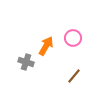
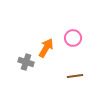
orange arrow: moved 2 px down
brown line: moved 1 px right; rotated 42 degrees clockwise
